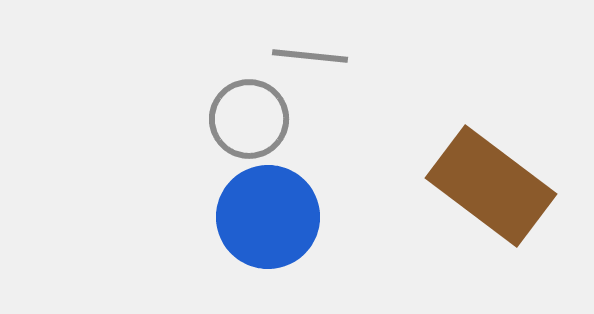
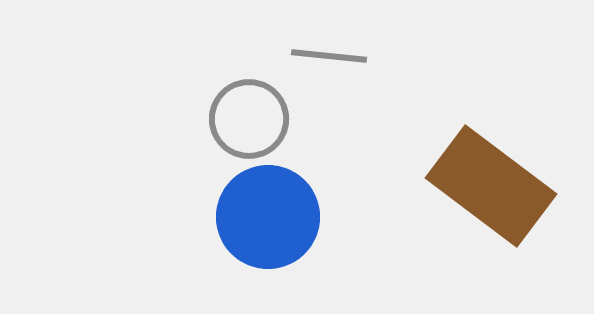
gray line: moved 19 px right
